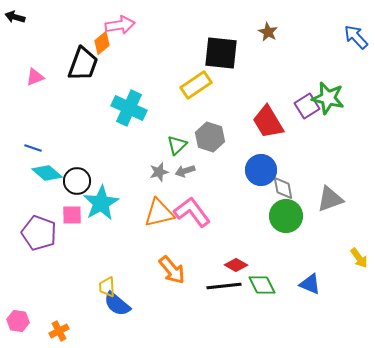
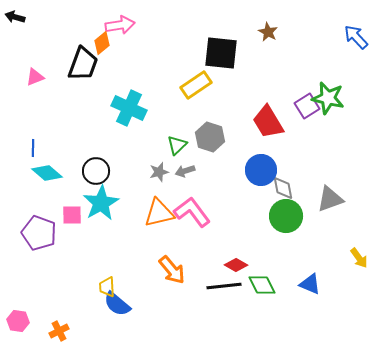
blue line: rotated 72 degrees clockwise
black circle: moved 19 px right, 10 px up
